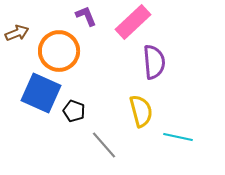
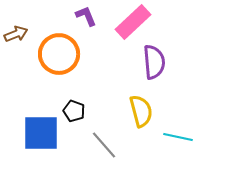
brown arrow: moved 1 px left, 1 px down
orange circle: moved 3 px down
blue square: moved 40 px down; rotated 24 degrees counterclockwise
